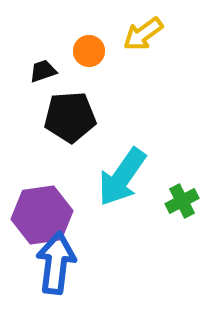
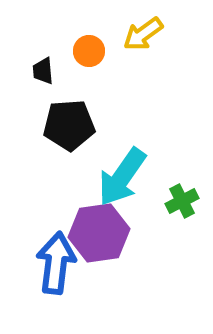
black trapezoid: rotated 76 degrees counterclockwise
black pentagon: moved 1 px left, 8 px down
purple hexagon: moved 57 px right, 18 px down
